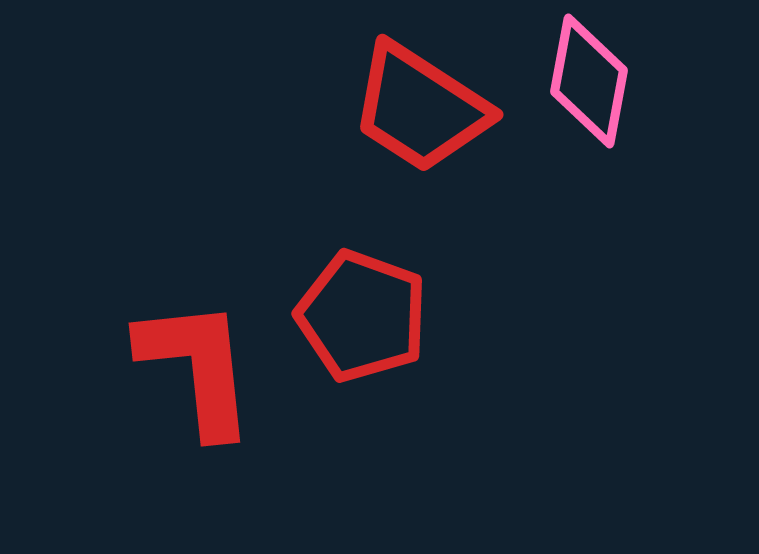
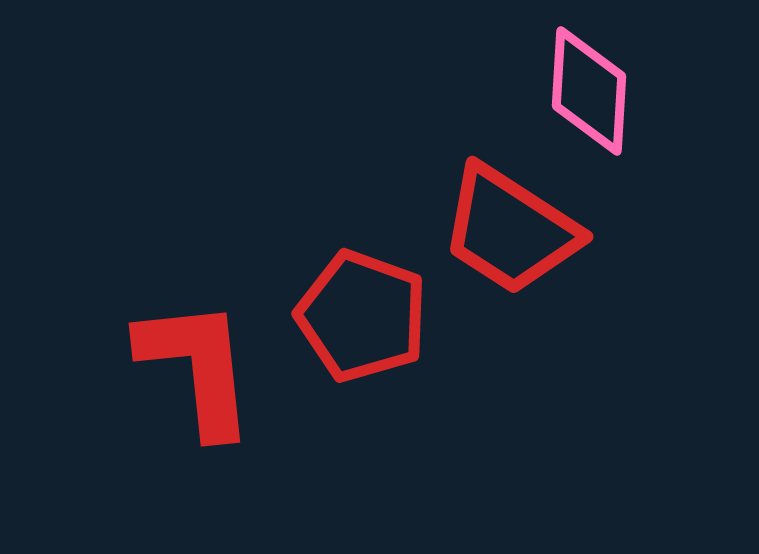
pink diamond: moved 10 px down; rotated 7 degrees counterclockwise
red trapezoid: moved 90 px right, 122 px down
